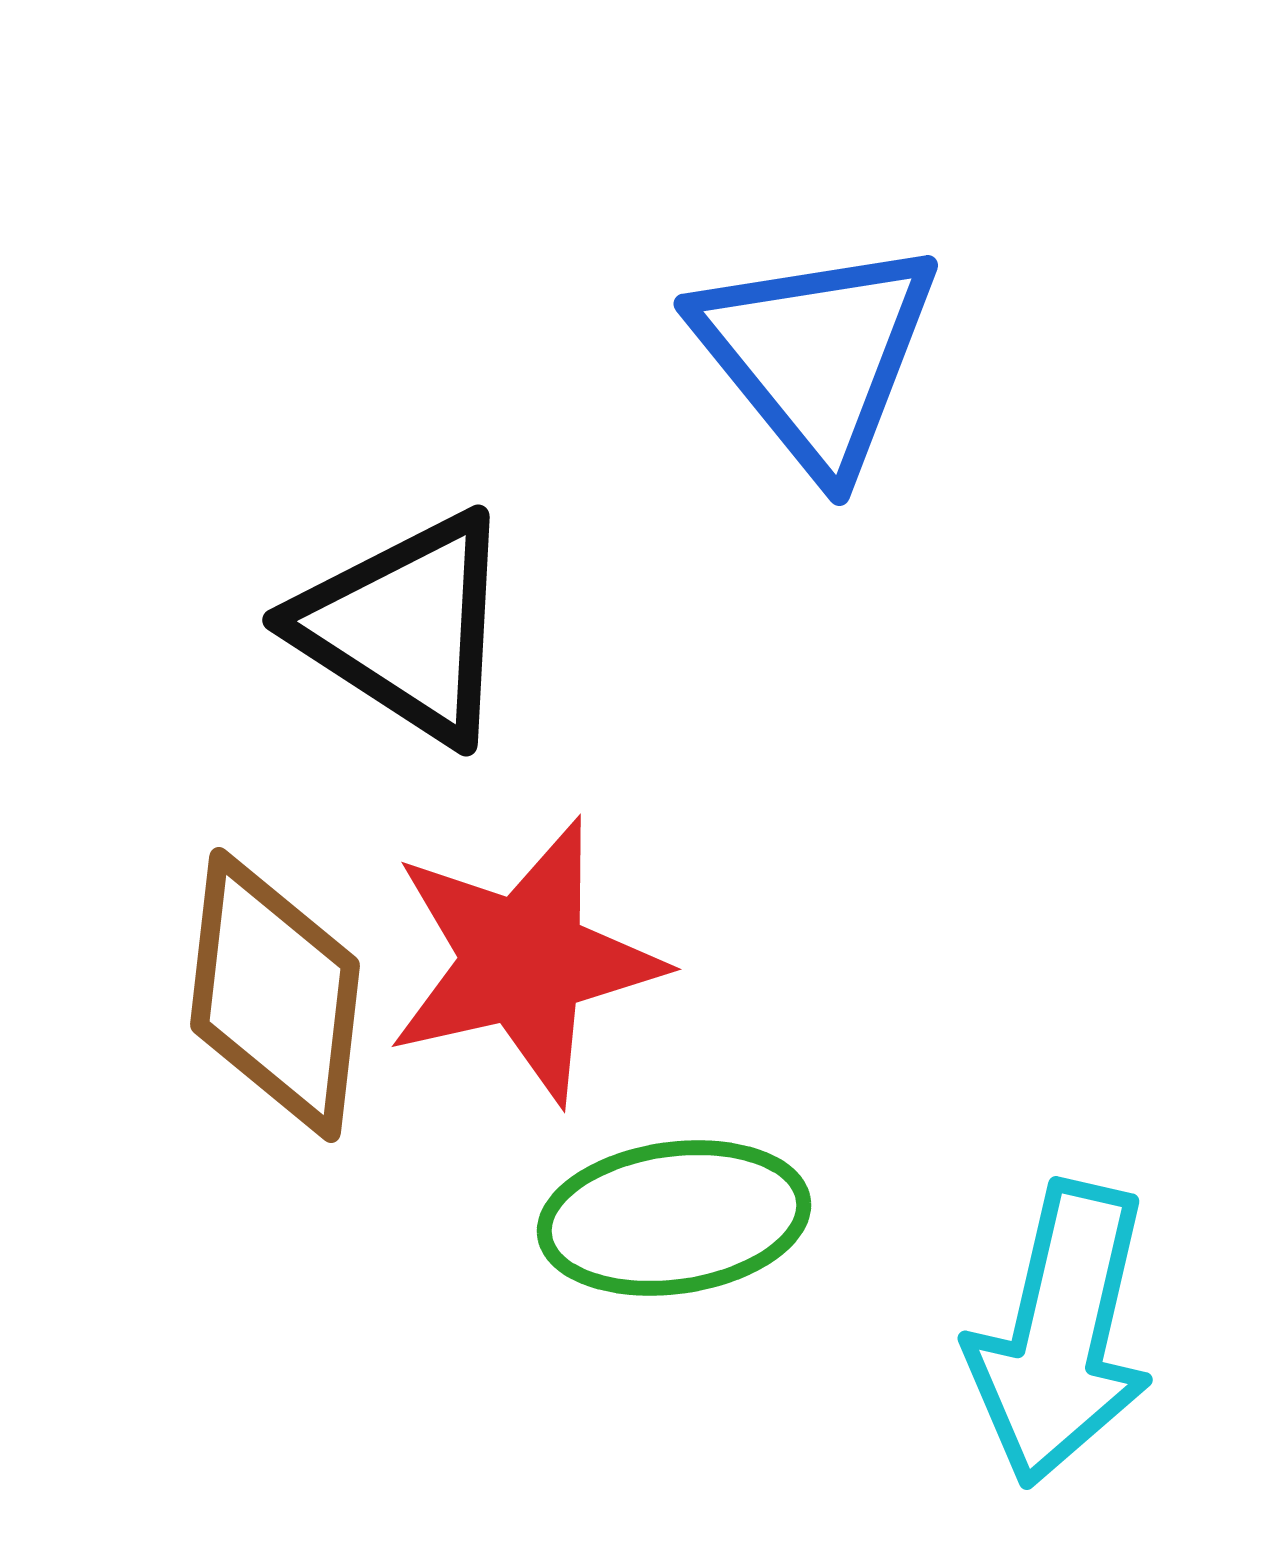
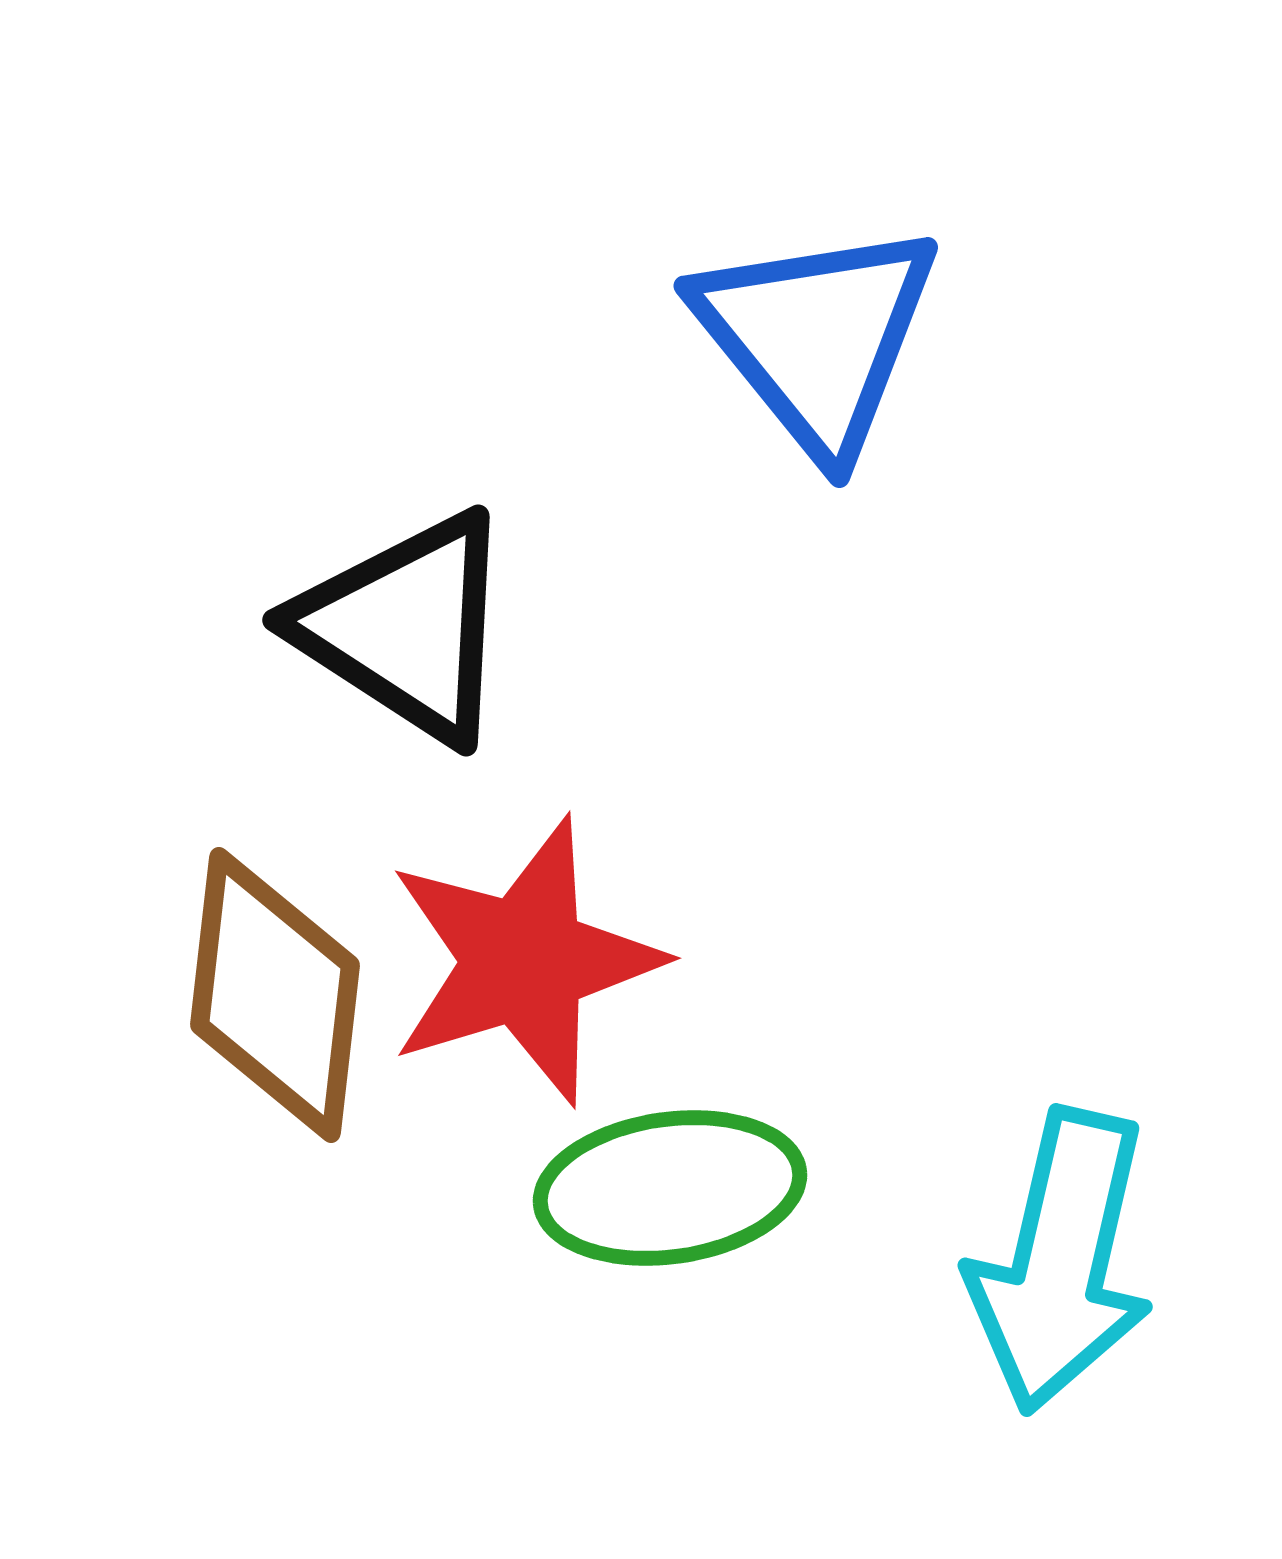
blue triangle: moved 18 px up
red star: rotated 4 degrees counterclockwise
green ellipse: moved 4 px left, 30 px up
cyan arrow: moved 73 px up
